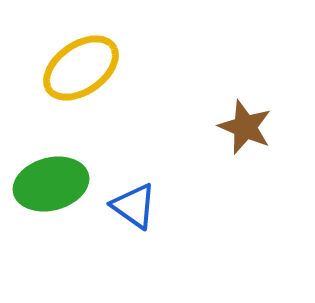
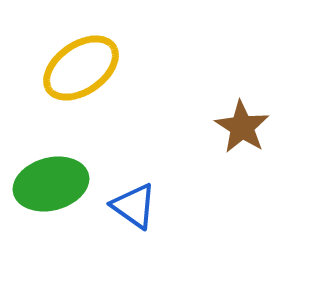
brown star: moved 3 px left; rotated 10 degrees clockwise
